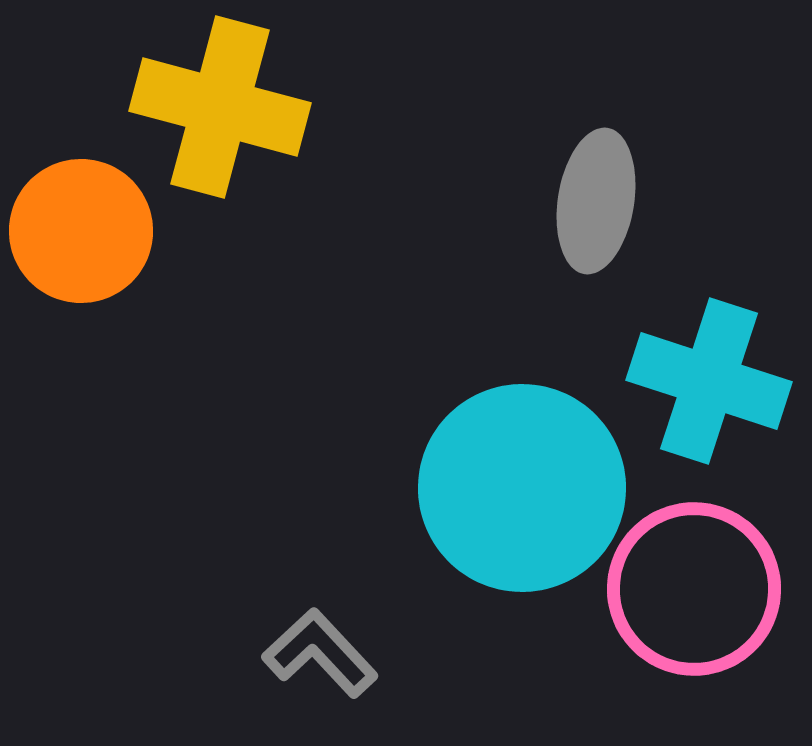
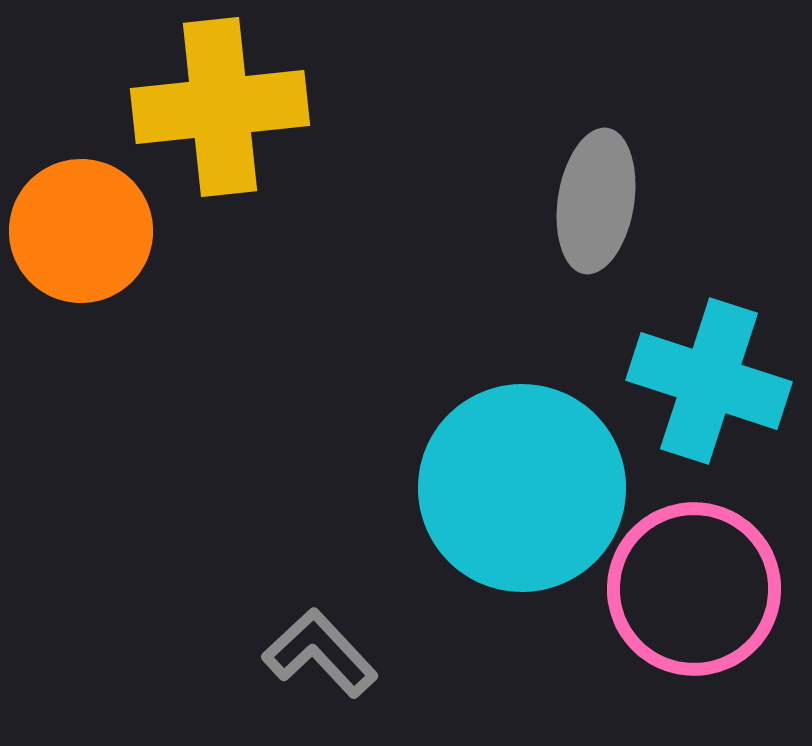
yellow cross: rotated 21 degrees counterclockwise
